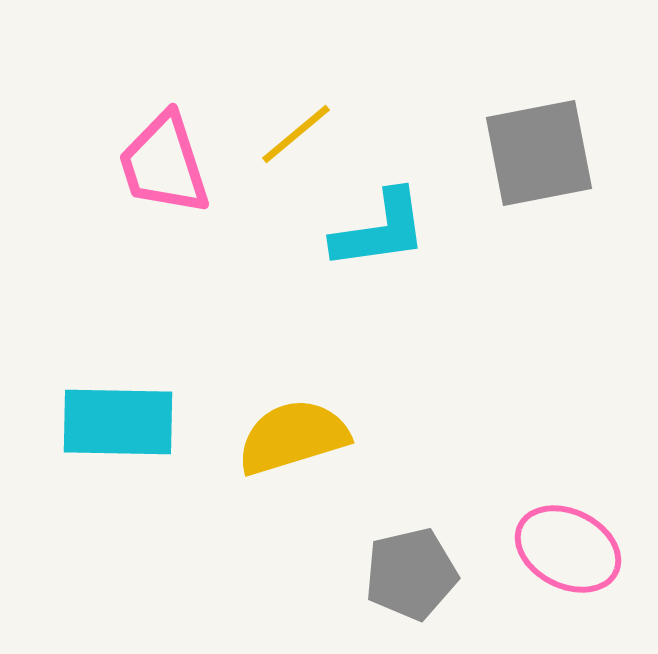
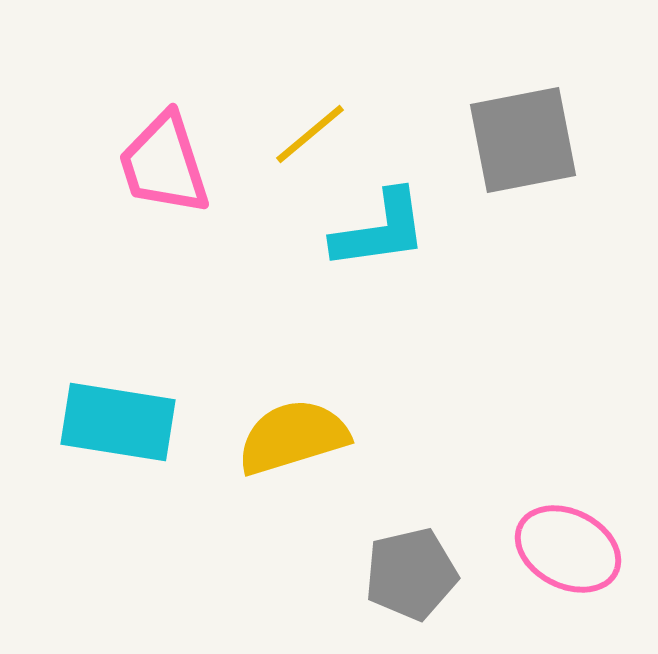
yellow line: moved 14 px right
gray square: moved 16 px left, 13 px up
cyan rectangle: rotated 8 degrees clockwise
